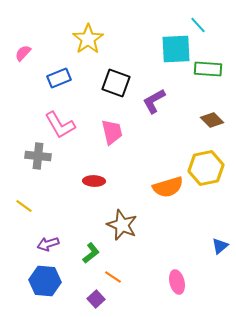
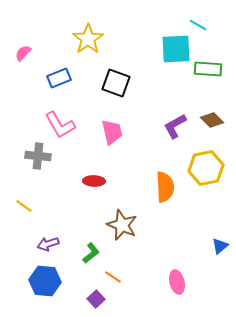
cyan line: rotated 18 degrees counterclockwise
purple L-shape: moved 21 px right, 25 px down
orange semicircle: moved 3 px left; rotated 76 degrees counterclockwise
